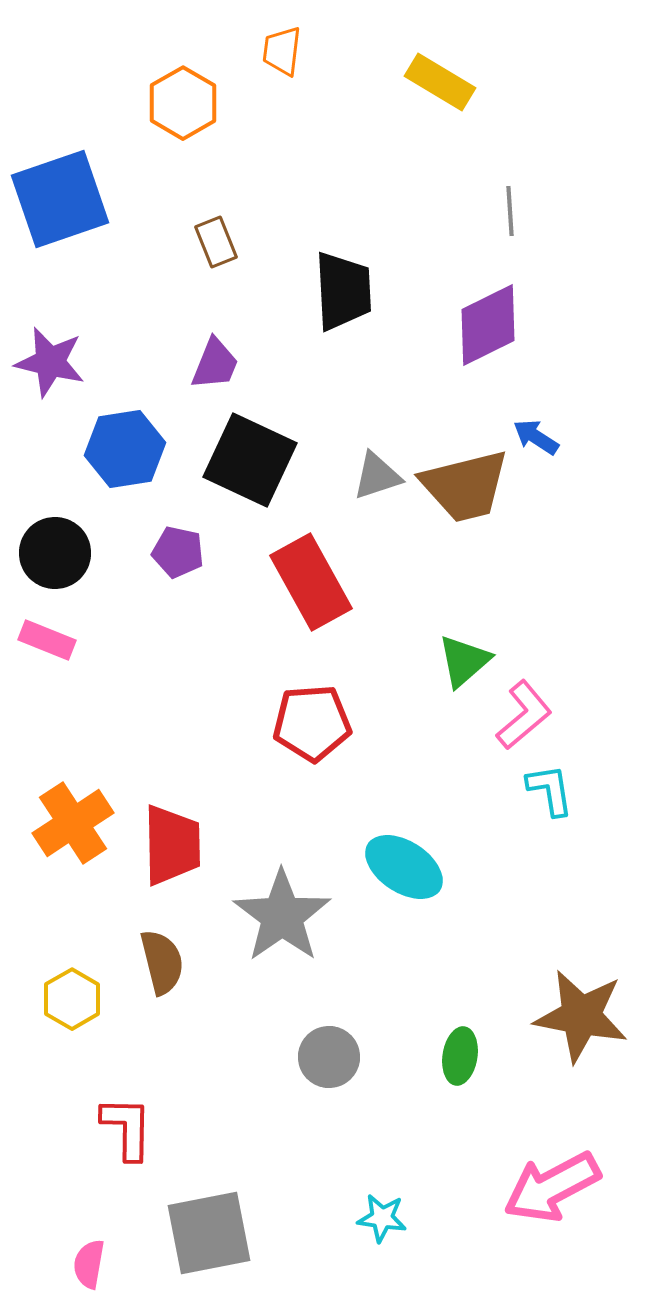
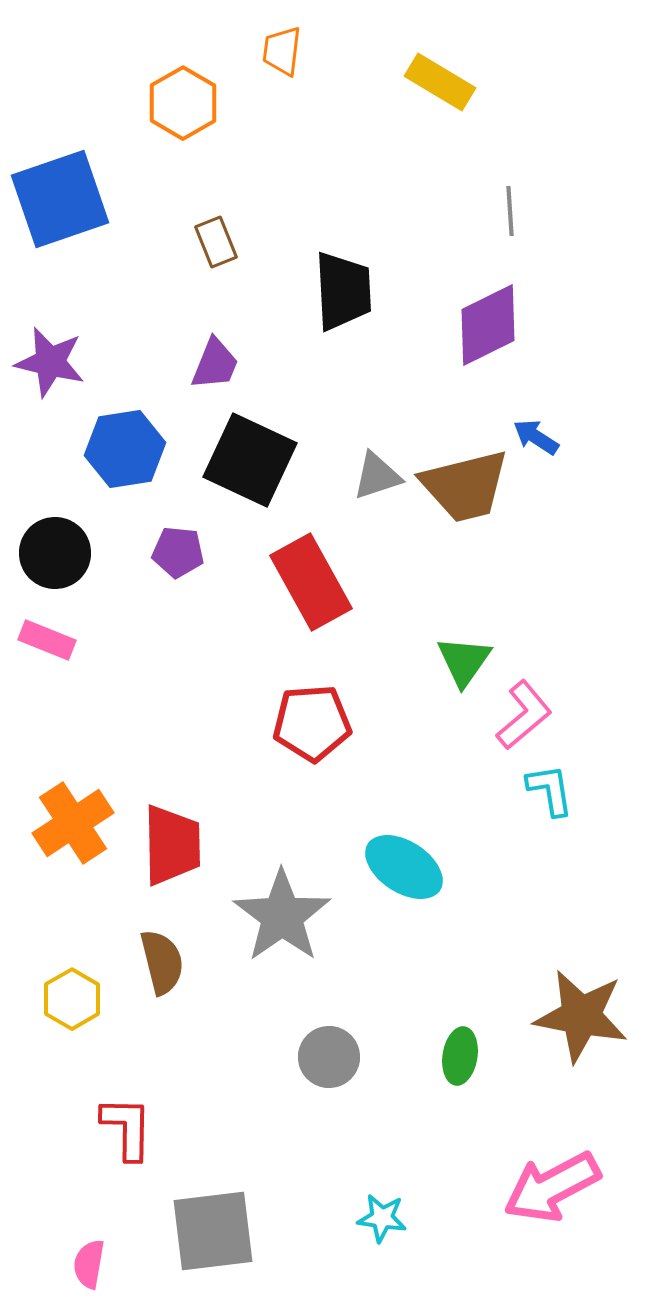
purple pentagon: rotated 6 degrees counterclockwise
green triangle: rotated 14 degrees counterclockwise
gray square: moved 4 px right, 2 px up; rotated 4 degrees clockwise
